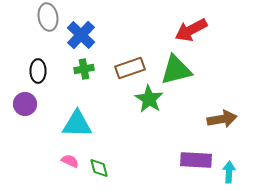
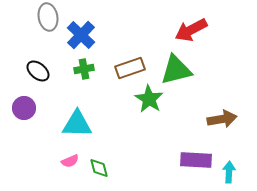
black ellipse: rotated 50 degrees counterclockwise
purple circle: moved 1 px left, 4 px down
pink semicircle: rotated 132 degrees clockwise
